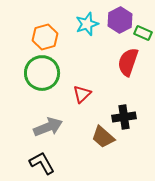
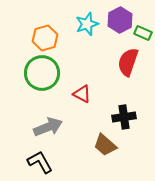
orange hexagon: moved 1 px down
red triangle: rotated 48 degrees counterclockwise
brown trapezoid: moved 2 px right, 8 px down
black L-shape: moved 2 px left, 1 px up
